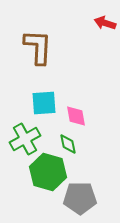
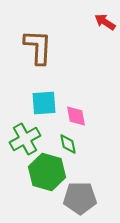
red arrow: moved 1 px up; rotated 15 degrees clockwise
green hexagon: moved 1 px left
